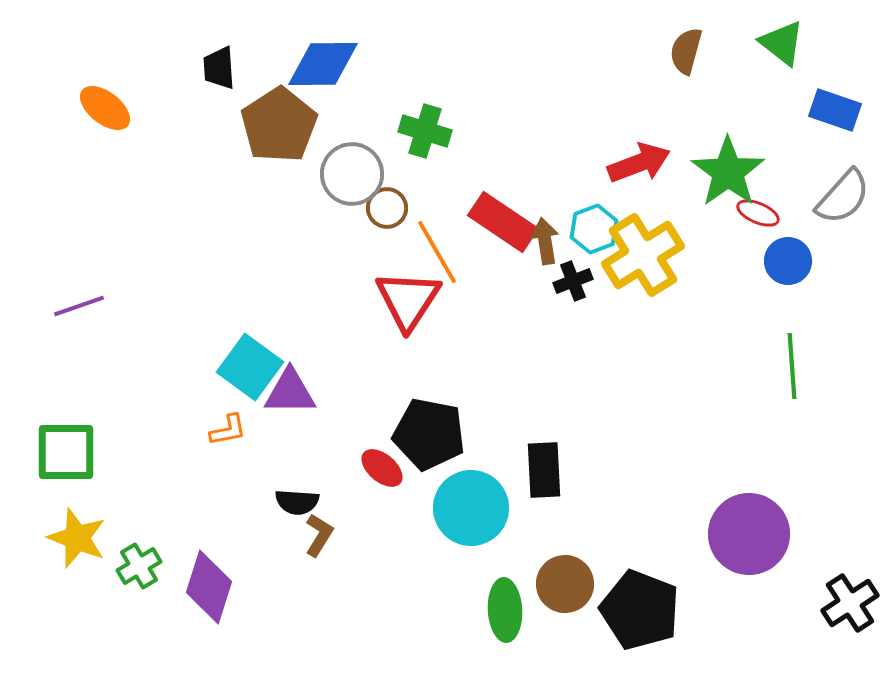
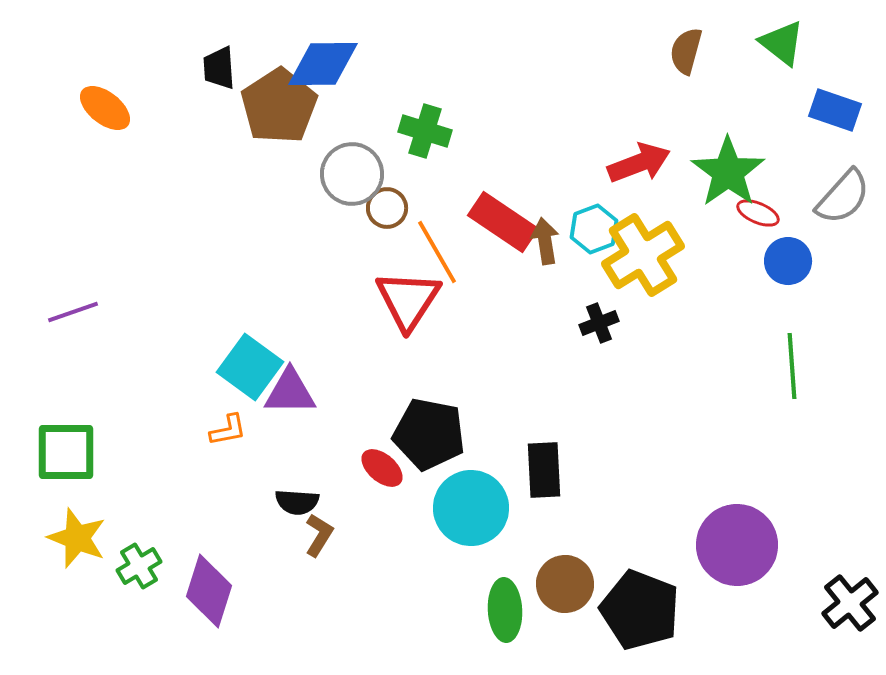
brown pentagon at (279, 125): moved 19 px up
black cross at (573, 281): moved 26 px right, 42 px down
purple line at (79, 306): moved 6 px left, 6 px down
purple circle at (749, 534): moved 12 px left, 11 px down
purple diamond at (209, 587): moved 4 px down
black cross at (850, 603): rotated 6 degrees counterclockwise
